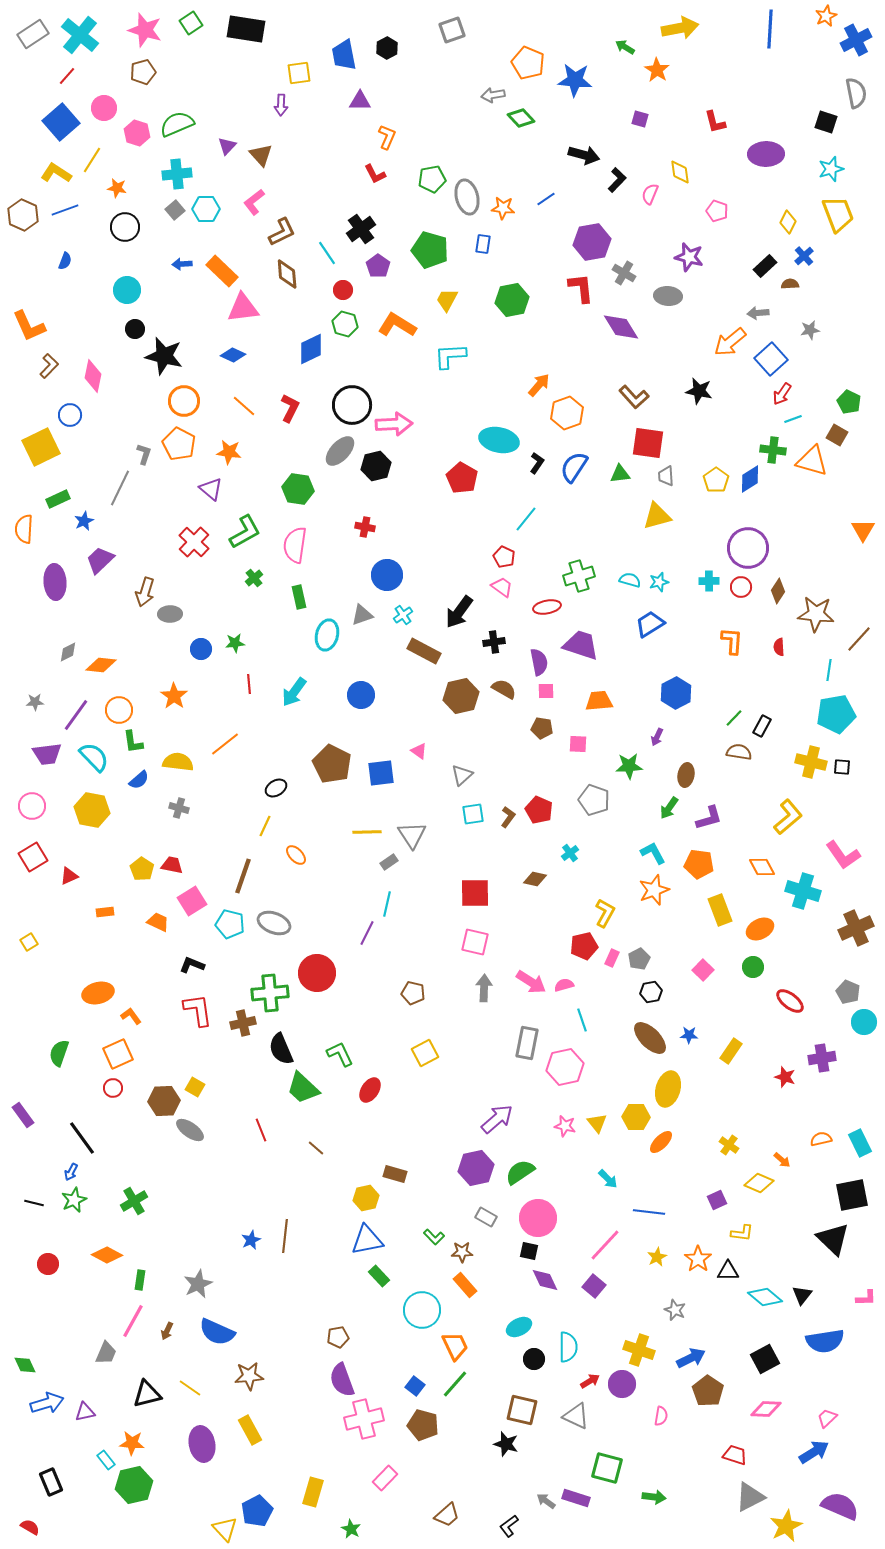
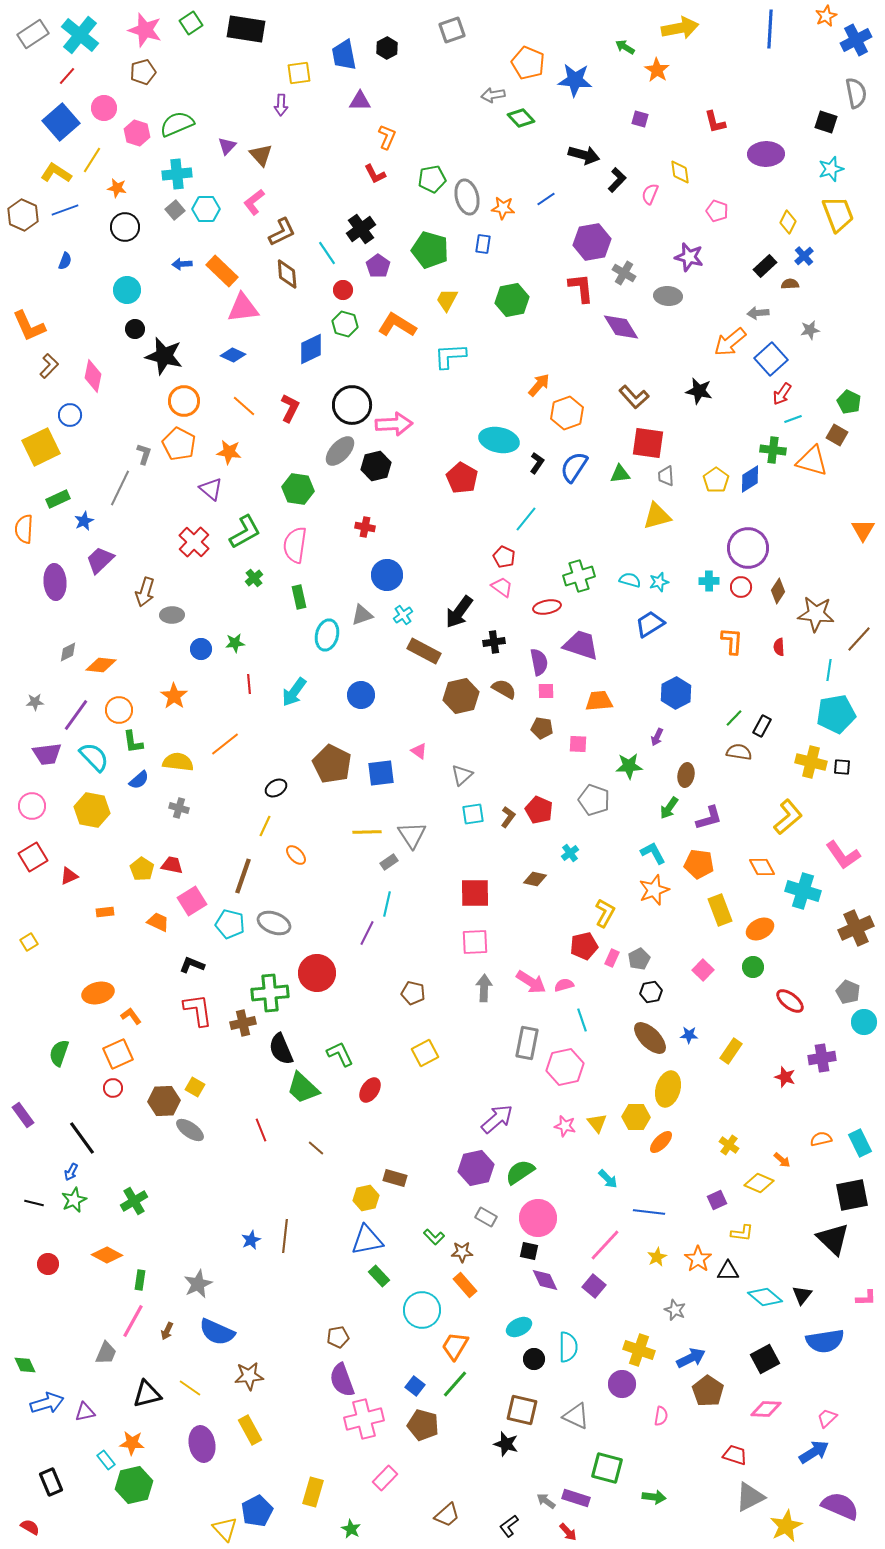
gray ellipse at (170, 614): moved 2 px right, 1 px down
pink square at (475, 942): rotated 16 degrees counterclockwise
brown rectangle at (395, 1174): moved 4 px down
orange trapezoid at (455, 1346): rotated 124 degrees counterclockwise
red arrow at (590, 1381): moved 22 px left, 151 px down; rotated 78 degrees clockwise
